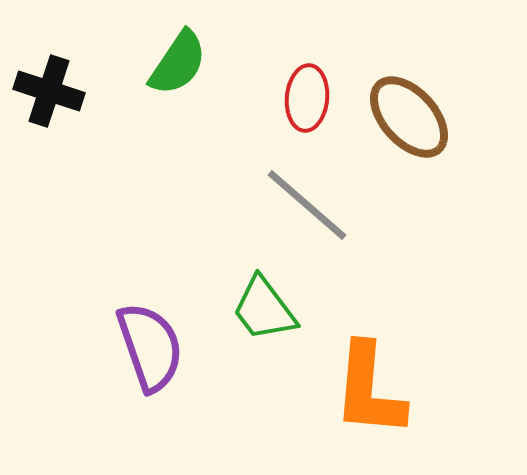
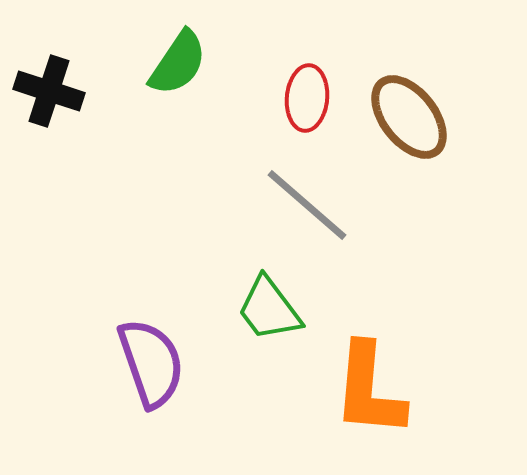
brown ellipse: rotated 4 degrees clockwise
green trapezoid: moved 5 px right
purple semicircle: moved 1 px right, 16 px down
